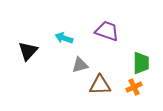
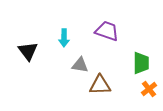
cyan arrow: rotated 108 degrees counterclockwise
black triangle: rotated 20 degrees counterclockwise
gray triangle: rotated 24 degrees clockwise
orange cross: moved 15 px right, 2 px down; rotated 14 degrees counterclockwise
